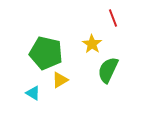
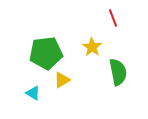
yellow star: moved 3 px down
green pentagon: rotated 20 degrees counterclockwise
green semicircle: moved 10 px right, 2 px down; rotated 144 degrees clockwise
yellow triangle: moved 2 px right
